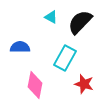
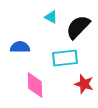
black semicircle: moved 2 px left, 5 px down
cyan rectangle: rotated 55 degrees clockwise
pink diamond: rotated 12 degrees counterclockwise
